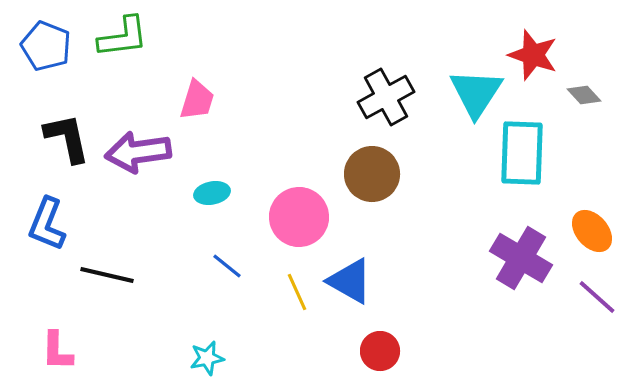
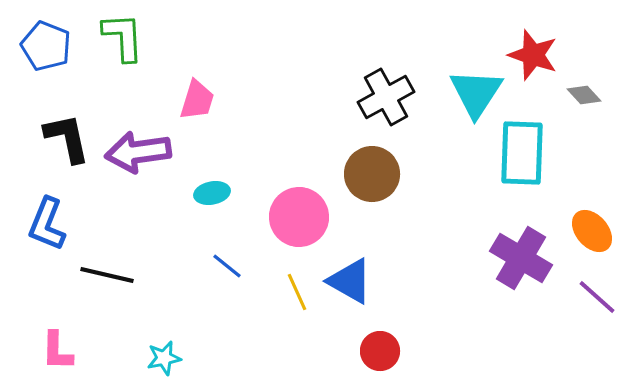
green L-shape: rotated 86 degrees counterclockwise
cyan star: moved 43 px left
